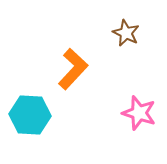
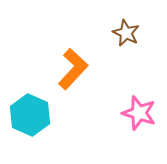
cyan hexagon: rotated 21 degrees clockwise
